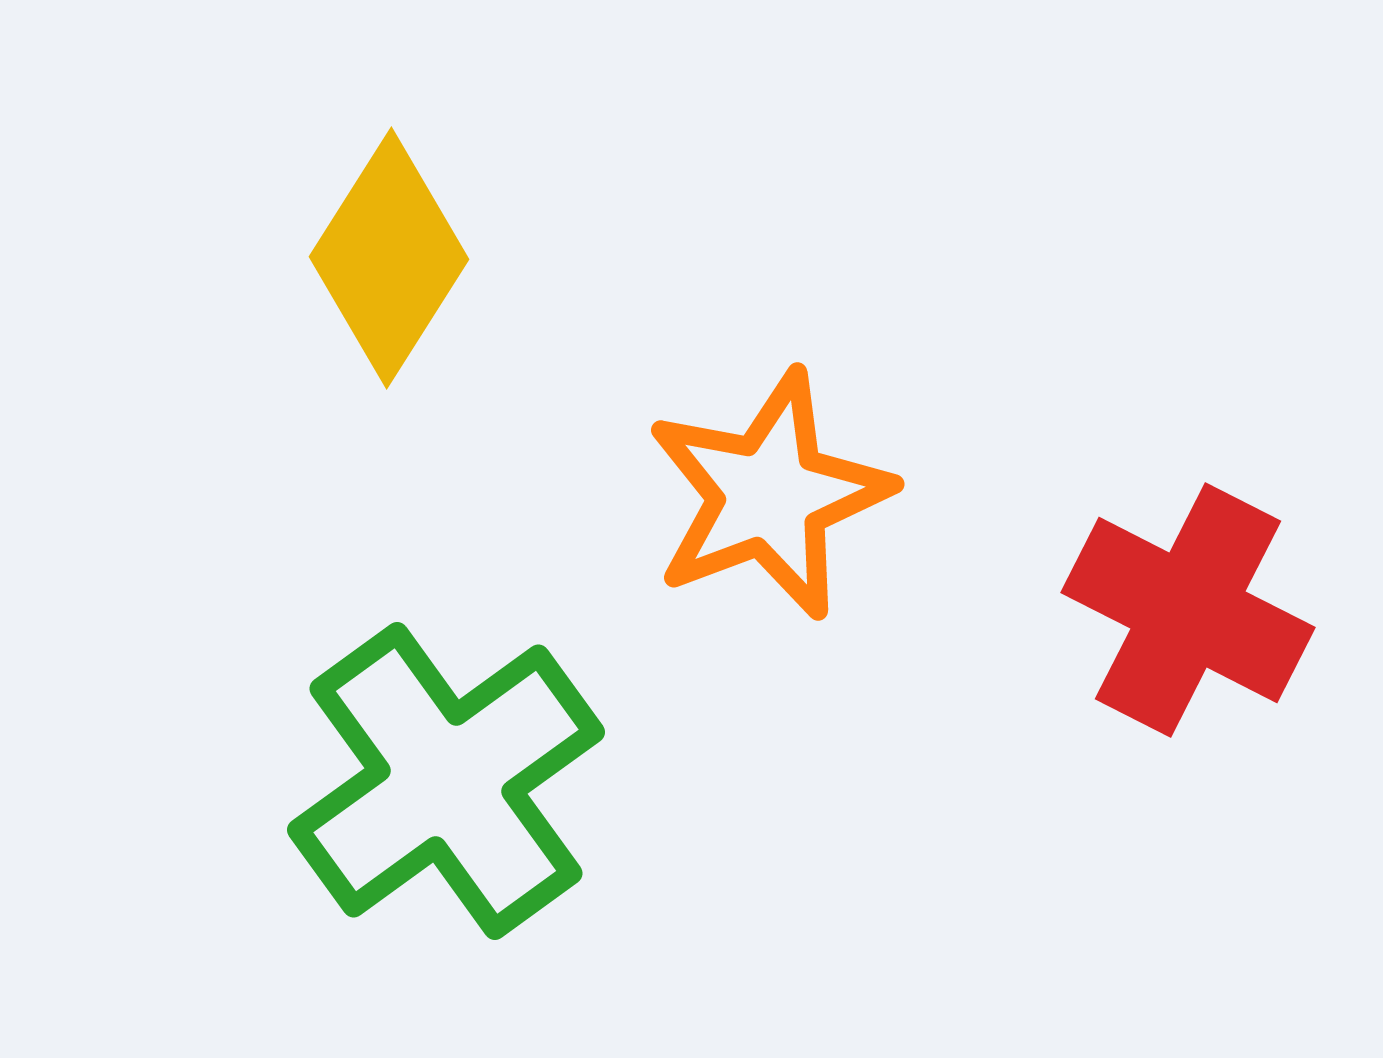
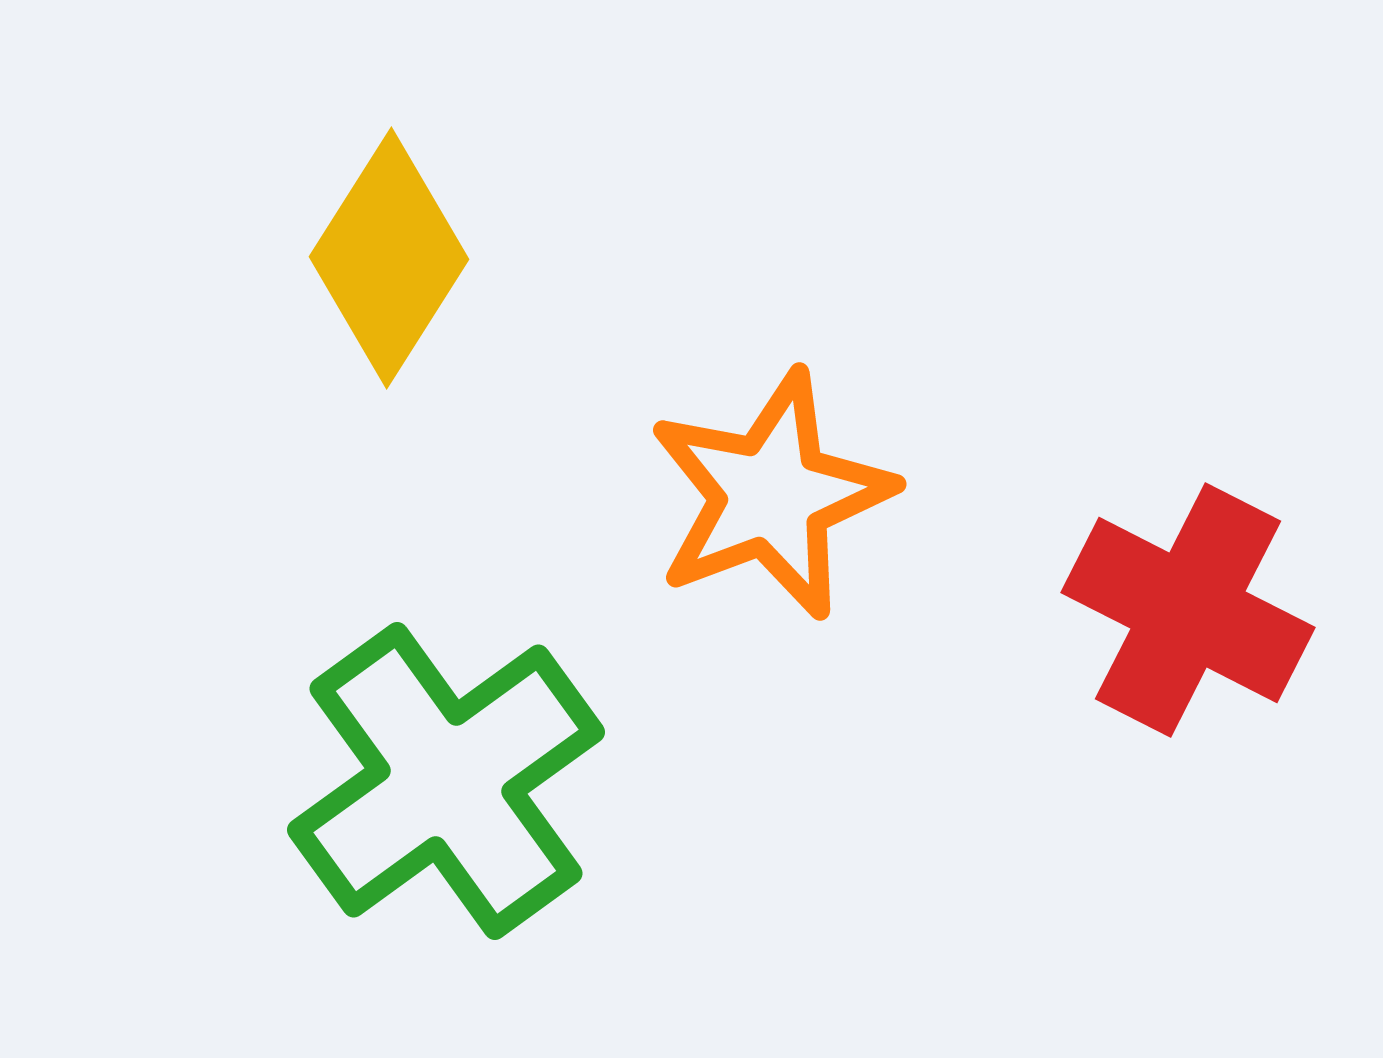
orange star: moved 2 px right
